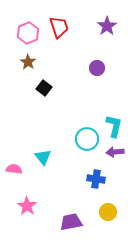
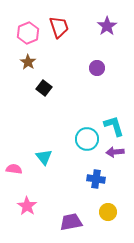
cyan L-shape: rotated 30 degrees counterclockwise
cyan triangle: moved 1 px right
